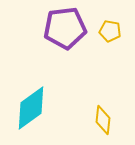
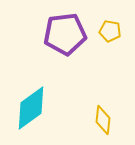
purple pentagon: moved 6 px down
